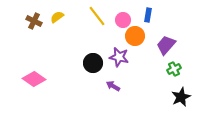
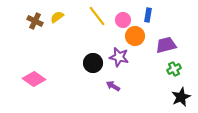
brown cross: moved 1 px right
purple trapezoid: rotated 35 degrees clockwise
